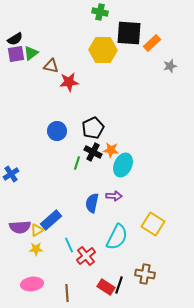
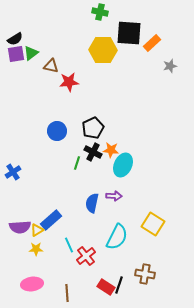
blue cross: moved 2 px right, 2 px up
